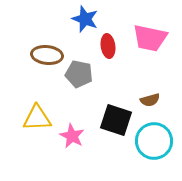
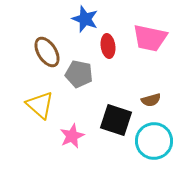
brown ellipse: moved 3 px up; rotated 52 degrees clockwise
brown semicircle: moved 1 px right
yellow triangle: moved 3 px right, 13 px up; rotated 44 degrees clockwise
pink star: rotated 20 degrees clockwise
